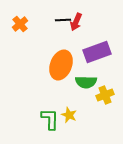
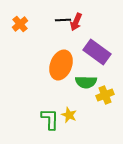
purple rectangle: rotated 56 degrees clockwise
